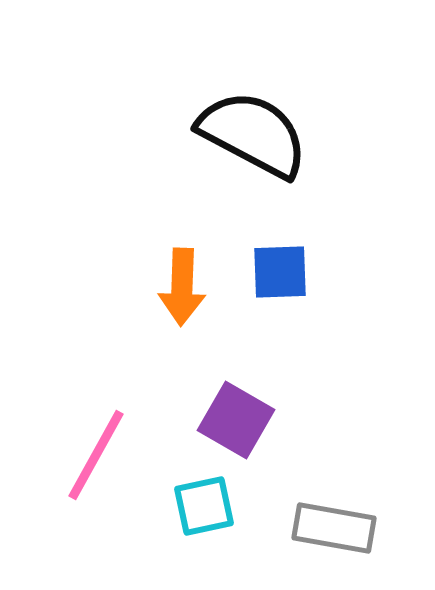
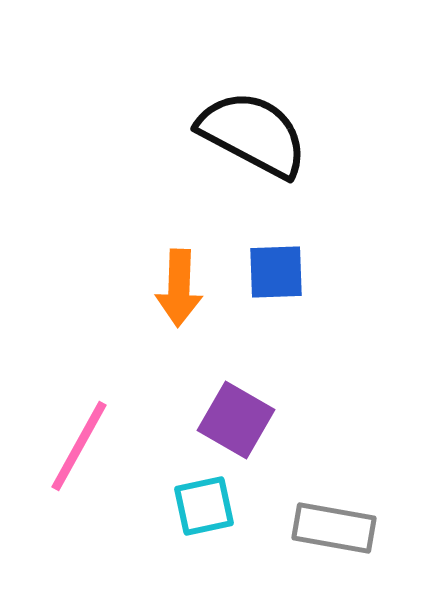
blue square: moved 4 px left
orange arrow: moved 3 px left, 1 px down
pink line: moved 17 px left, 9 px up
